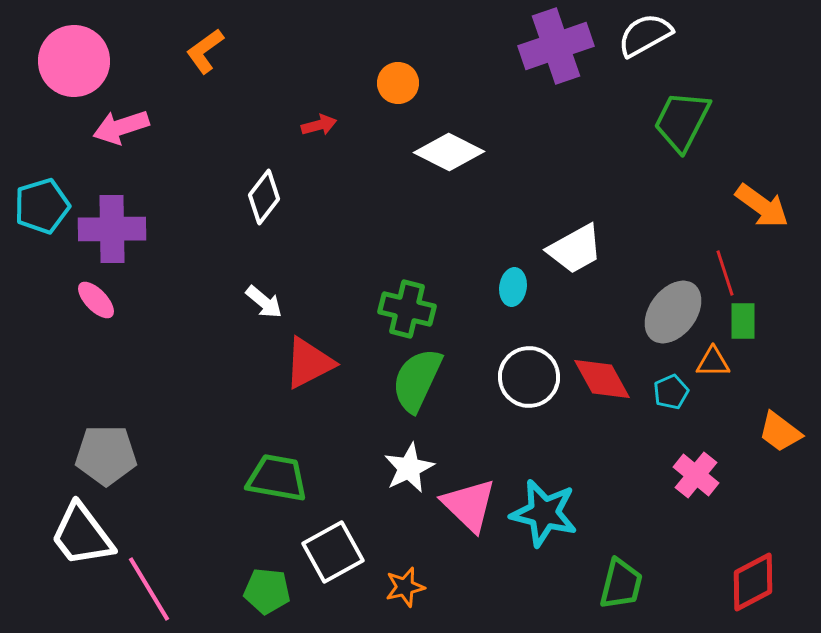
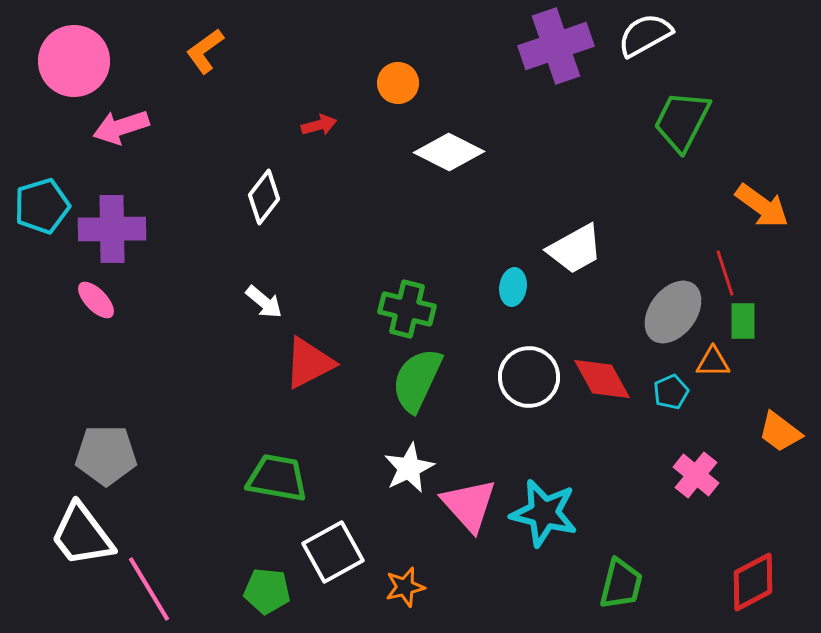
pink triangle at (469, 505): rotated 4 degrees clockwise
